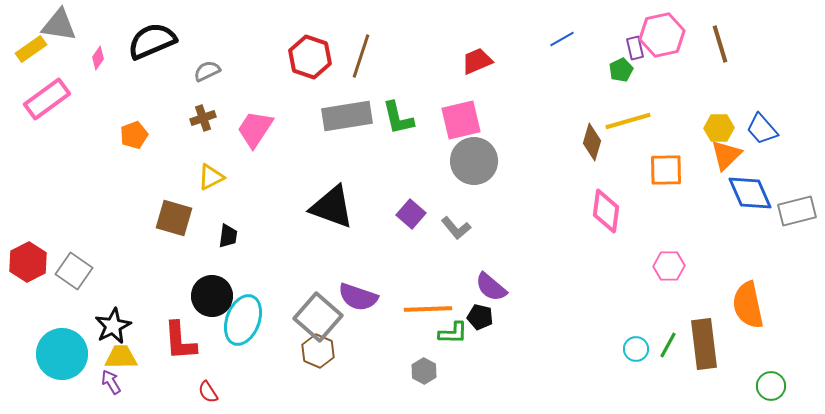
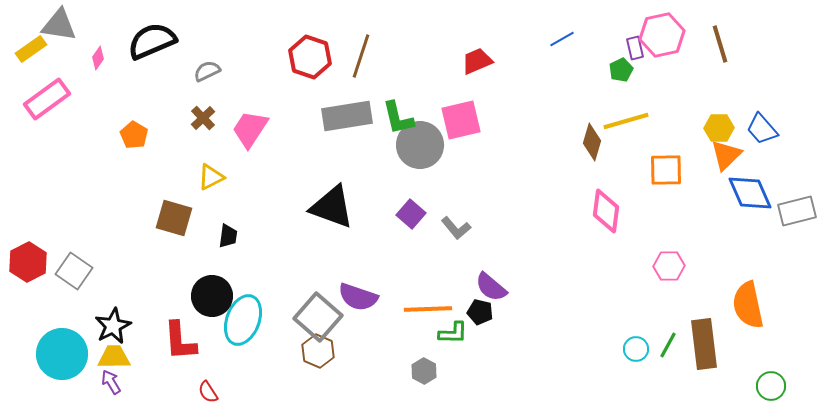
brown cross at (203, 118): rotated 25 degrees counterclockwise
yellow line at (628, 121): moved 2 px left
pink trapezoid at (255, 129): moved 5 px left
orange pentagon at (134, 135): rotated 20 degrees counterclockwise
gray circle at (474, 161): moved 54 px left, 16 px up
black pentagon at (480, 317): moved 5 px up
yellow trapezoid at (121, 357): moved 7 px left
